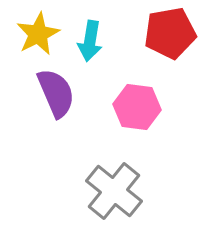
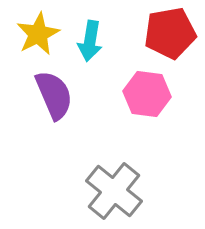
purple semicircle: moved 2 px left, 2 px down
pink hexagon: moved 10 px right, 13 px up
